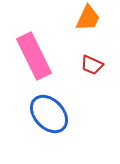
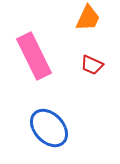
blue ellipse: moved 14 px down
